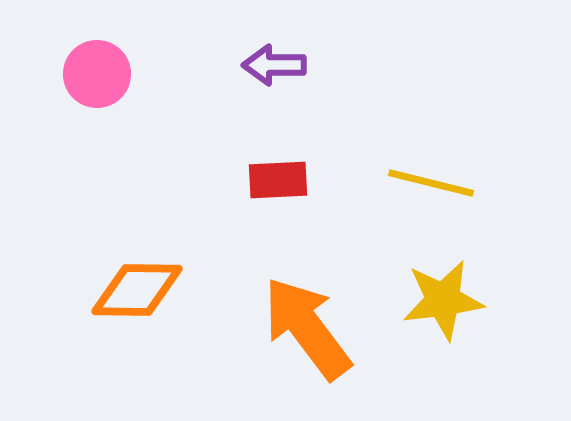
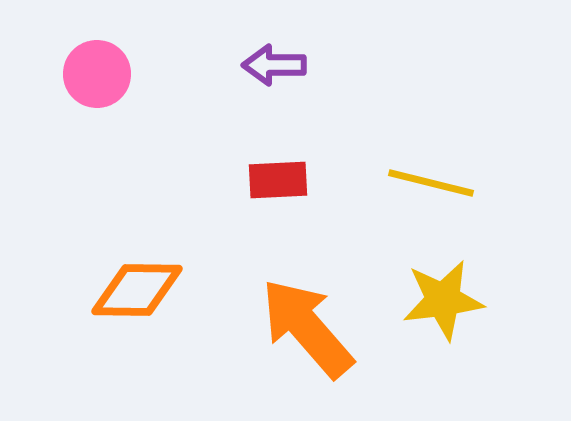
orange arrow: rotated 4 degrees counterclockwise
